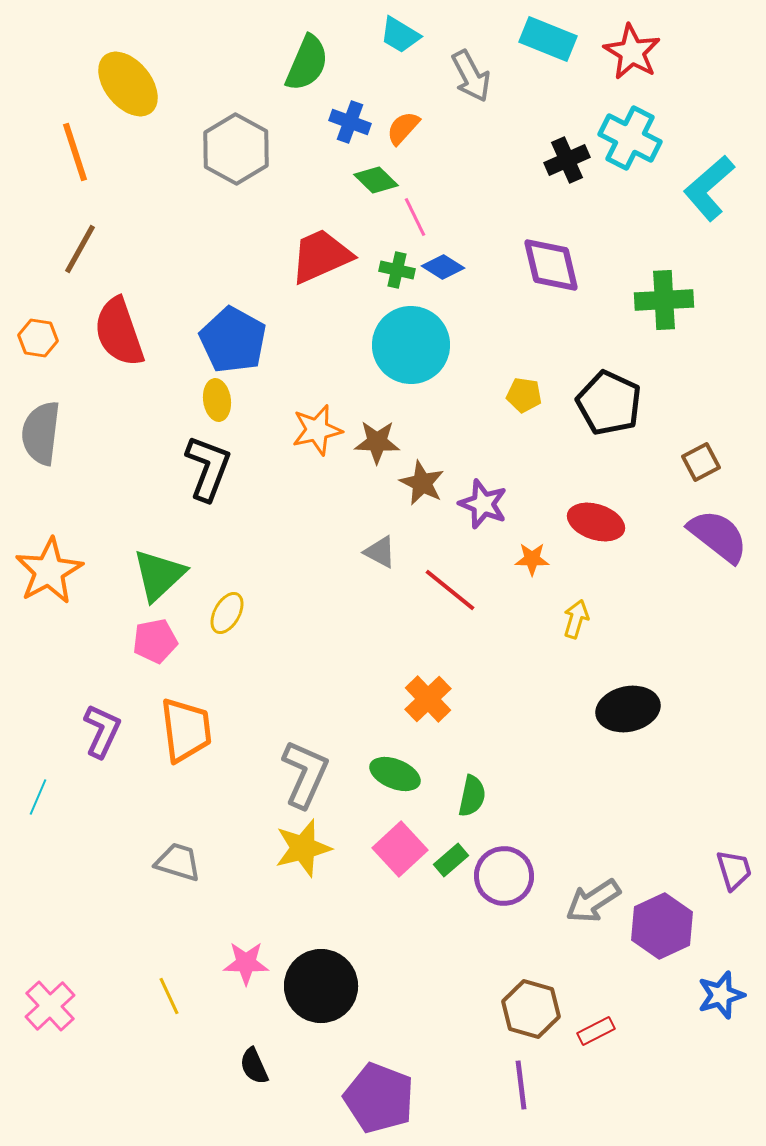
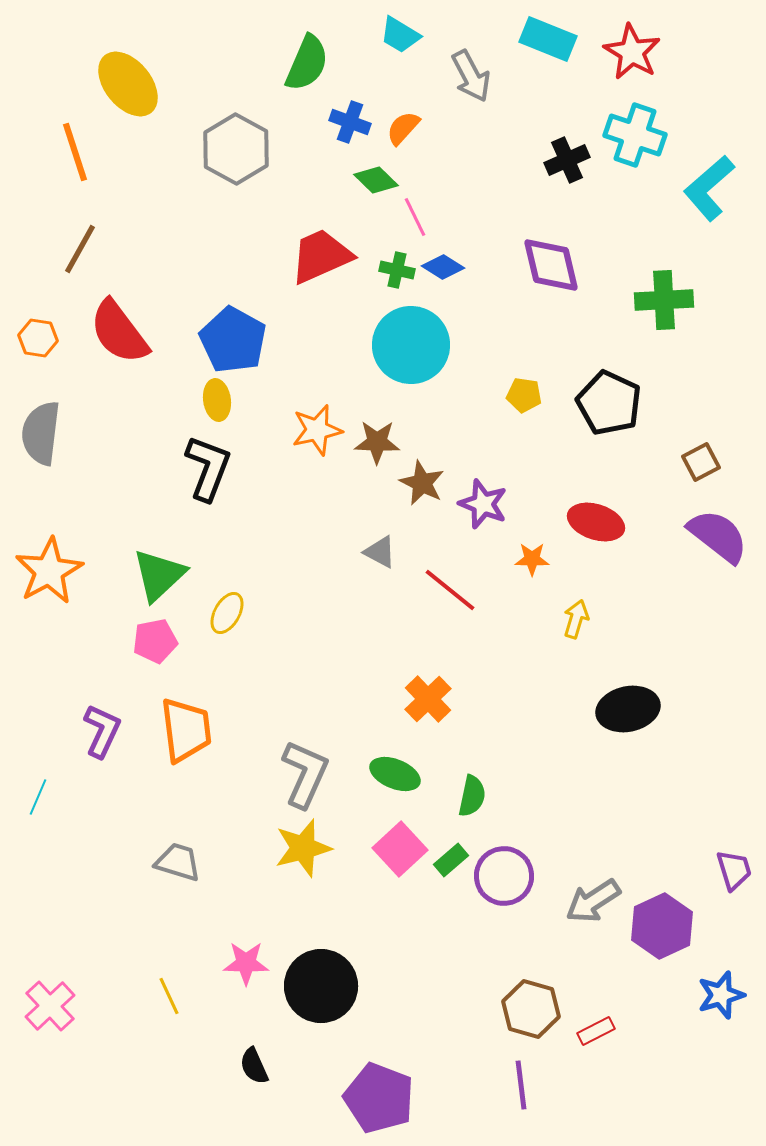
cyan cross at (630, 138): moved 5 px right, 3 px up; rotated 8 degrees counterclockwise
red semicircle at (119, 332): rotated 18 degrees counterclockwise
